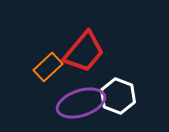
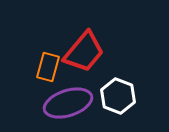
orange rectangle: rotated 32 degrees counterclockwise
purple ellipse: moved 13 px left
